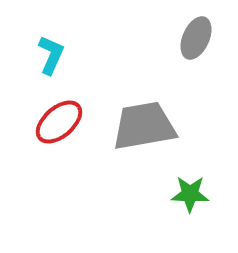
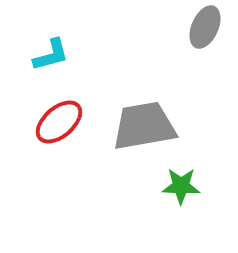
gray ellipse: moved 9 px right, 11 px up
cyan L-shape: rotated 51 degrees clockwise
green star: moved 9 px left, 8 px up
